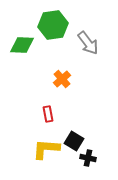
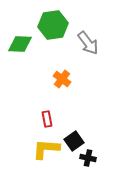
green diamond: moved 2 px left, 1 px up
orange cross: rotated 12 degrees counterclockwise
red rectangle: moved 1 px left, 5 px down
black square: rotated 24 degrees clockwise
